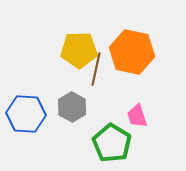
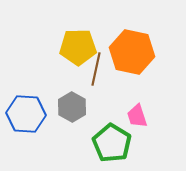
yellow pentagon: moved 1 px left, 3 px up
